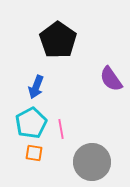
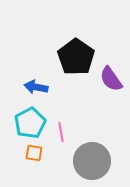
black pentagon: moved 18 px right, 17 px down
blue arrow: rotated 80 degrees clockwise
cyan pentagon: moved 1 px left
pink line: moved 3 px down
gray circle: moved 1 px up
